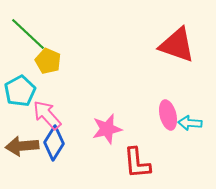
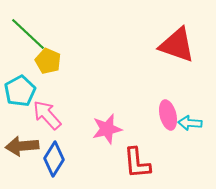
blue diamond: moved 16 px down
